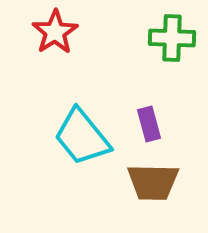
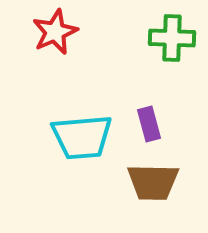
red star: rotated 9 degrees clockwise
cyan trapezoid: rotated 56 degrees counterclockwise
